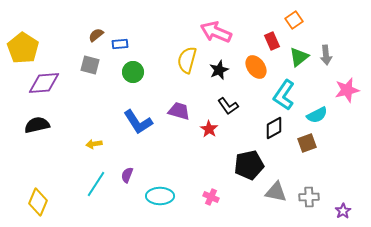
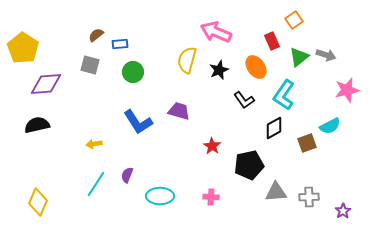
gray arrow: rotated 66 degrees counterclockwise
purple diamond: moved 2 px right, 1 px down
black L-shape: moved 16 px right, 6 px up
cyan semicircle: moved 13 px right, 11 px down
red star: moved 3 px right, 17 px down
gray triangle: rotated 15 degrees counterclockwise
pink cross: rotated 21 degrees counterclockwise
